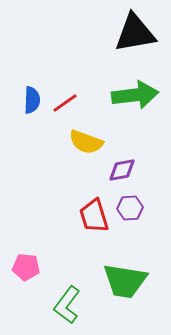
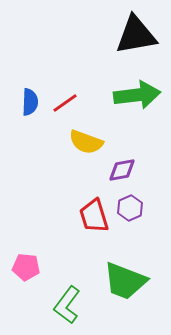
black triangle: moved 1 px right, 2 px down
green arrow: moved 2 px right
blue semicircle: moved 2 px left, 2 px down
purple hexagon: rotated 20 degrees counterclockwise
green trapezoid: rotated 12 degrees clockwise
